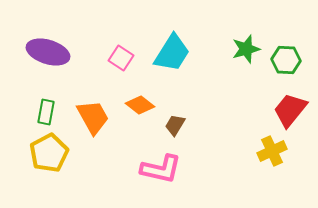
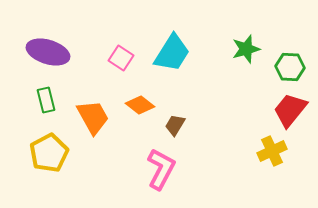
green hexagon: moved 4 px right, 7 px down
green rectangle: moved 12 px up; rotated 25 degrees counterclockwise
pink L-shape: rotated 75 degrees counterclockwise
